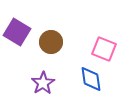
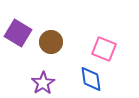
purple square: moved 1 px right, 1 px down
